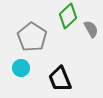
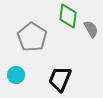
green diamond: rotated 40 degrees counterclockwise
cyan circle: moved 5 px left, 7 px down
black trapezoid: rotated 44 degrees clockwise
